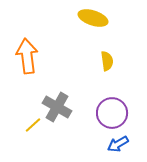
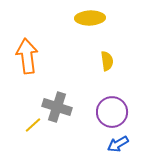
yellow ellipse: moved 3 px left; rotated 20 degrees counterclockwise
gray cross: rotated 12 degrees counterclockwise
purple circle: moved 1 px up
